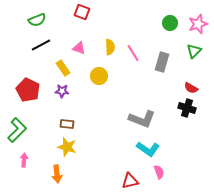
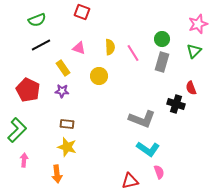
green circle: moved 8 px left, 16 px down
red semicircle: rotated 40 degrees clockwise
black cross: moved 11 px left, 4 px up
